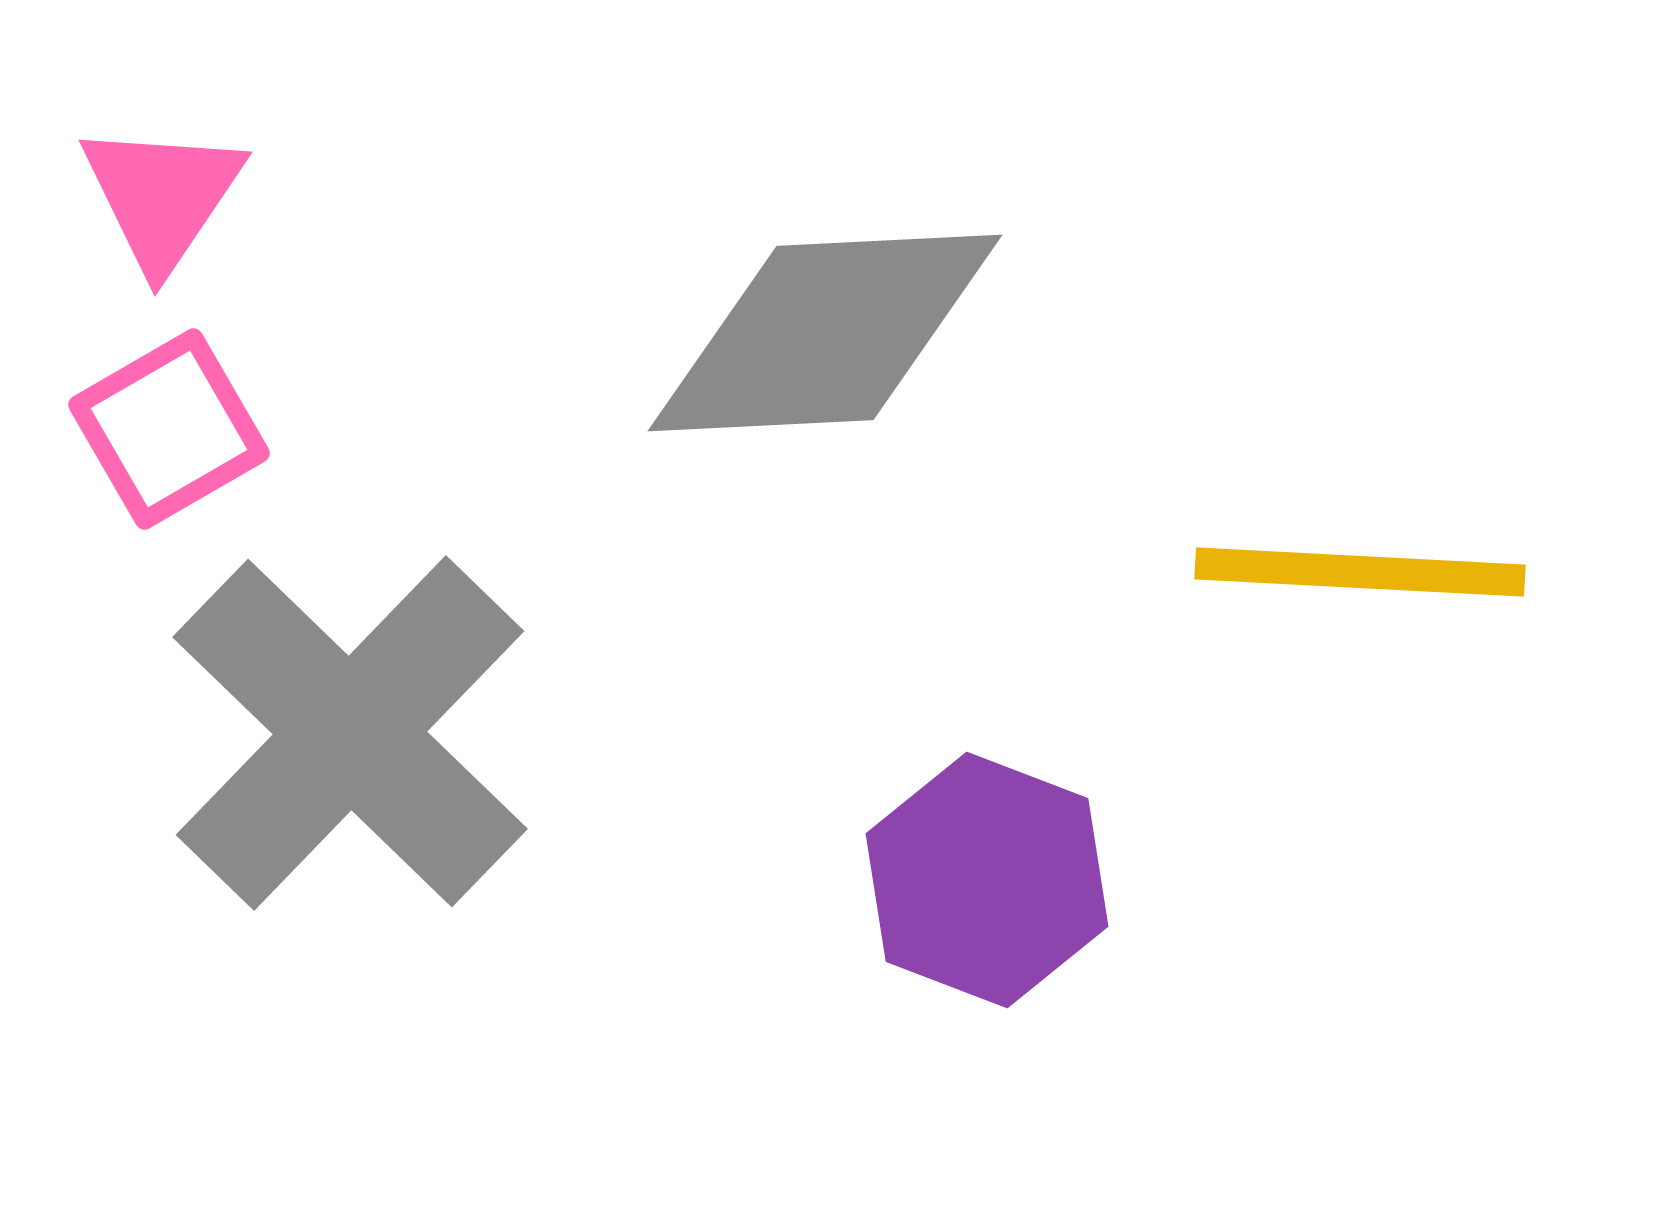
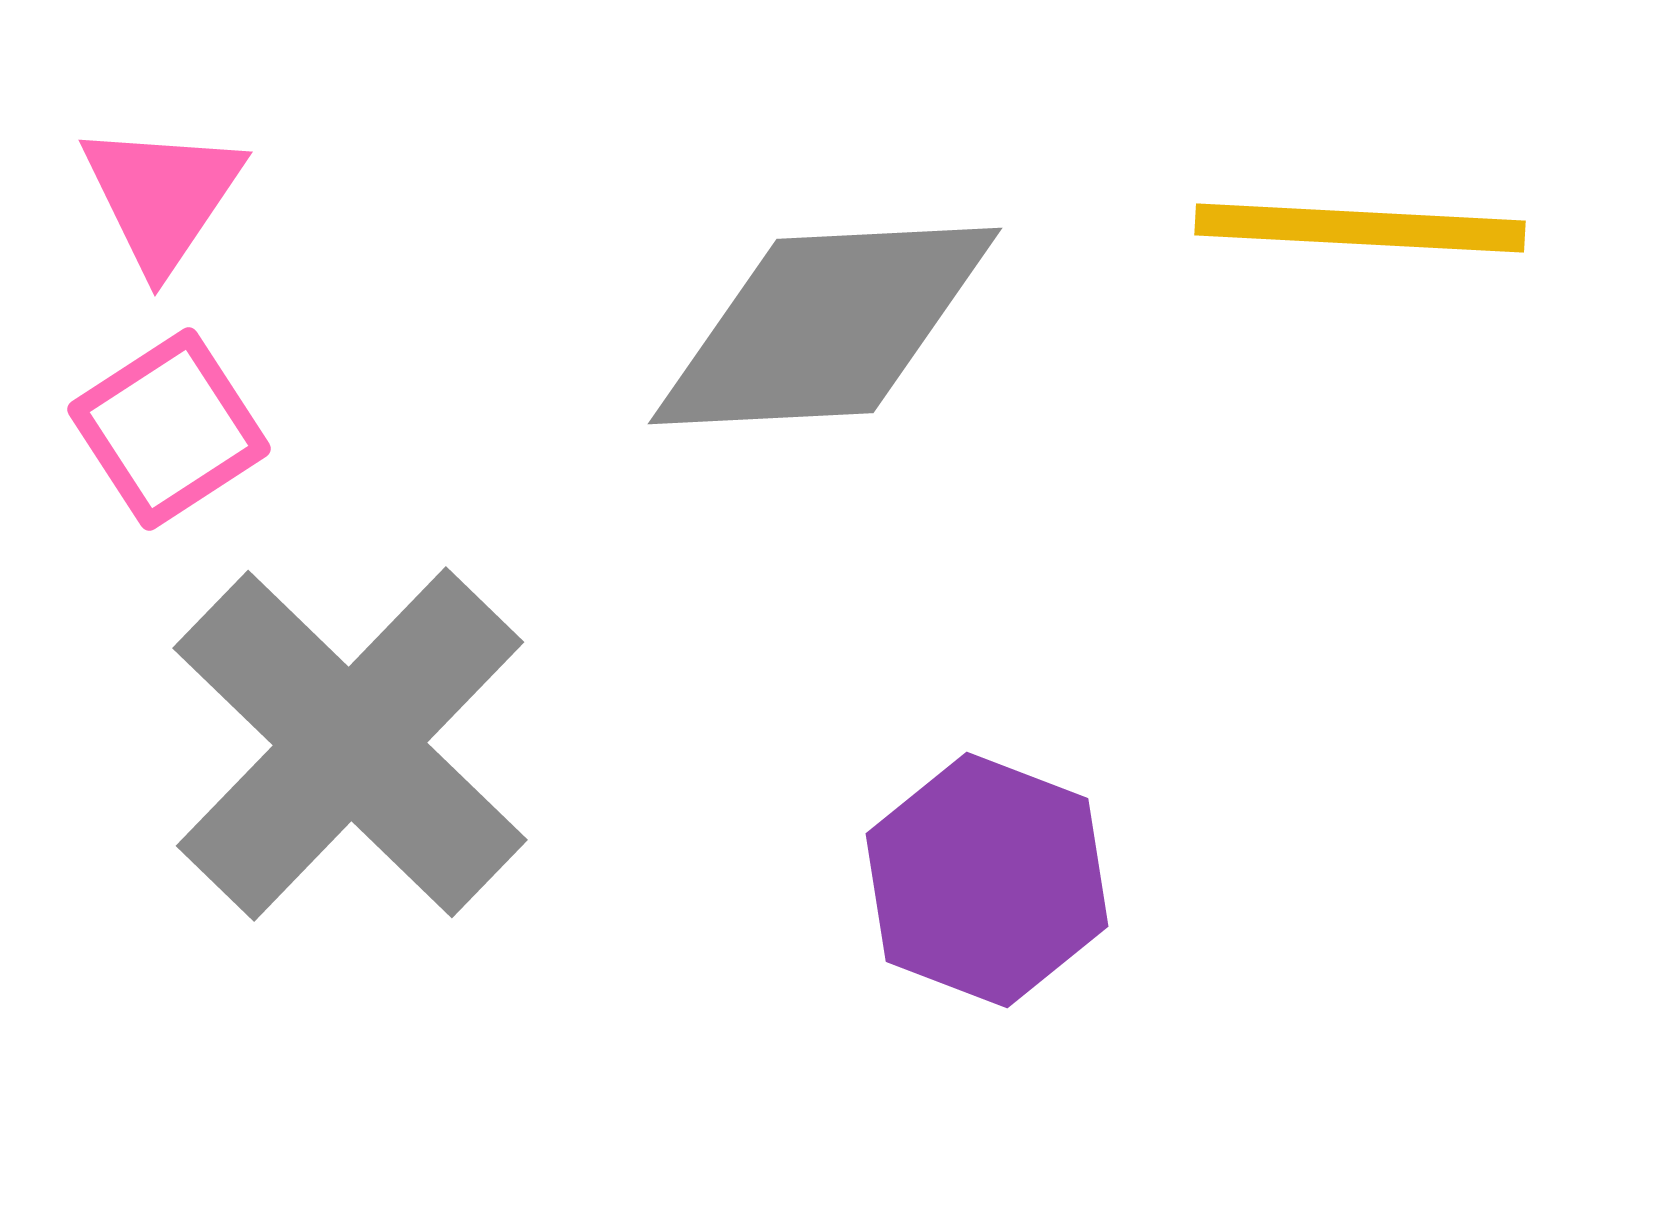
gray diamond: moved 7 px up
pink square: rotated 3 degrees counterclockwise
yellow line: moved 344 px up
gray cross: moved 11 px down
